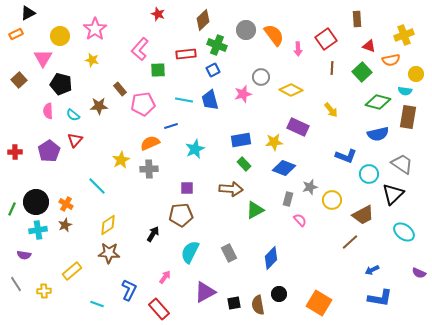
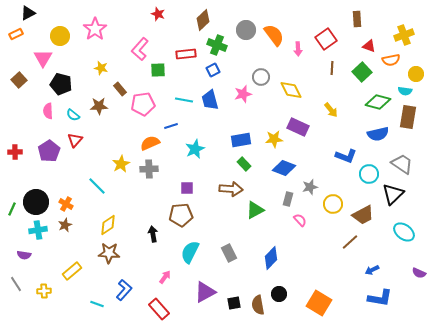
yellow star at (92, 60): moved 9 px right, 8 px down
yellow diamond at (291, 90): rotated 35 degrees clockwise
yellow star at (274, 142): moved 3 px up
yellow star at (121, 160): moved 4 px down
yellow circle at (332, 200): moved 1 px right, 4 px down
black arrow at (153, 234): rotated 42 degrees counterclockwise
blue L-shape at (129, 290): moved 5 px left; rotated 15 degrees clockwise
